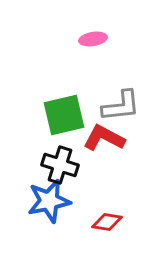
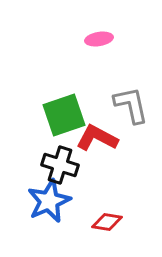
pink ellipse: moved 6 px right
gray L-shape: moved 10 px right, 1 px up; rotated 96 degrees counterclockwise
green square: rotated 6 degrees counterclockwise
red L-shape: moved 7 px left
blue star: rotated 12 degrees counterclockwise
